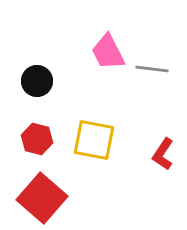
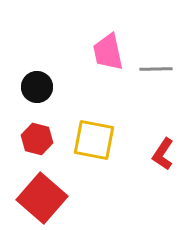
pink trapezoid: rotated 15 degrees clockwise
gray line: moved 4 px right; rotated 8 degrees counterclockwise
black circle: moved 6 px down
